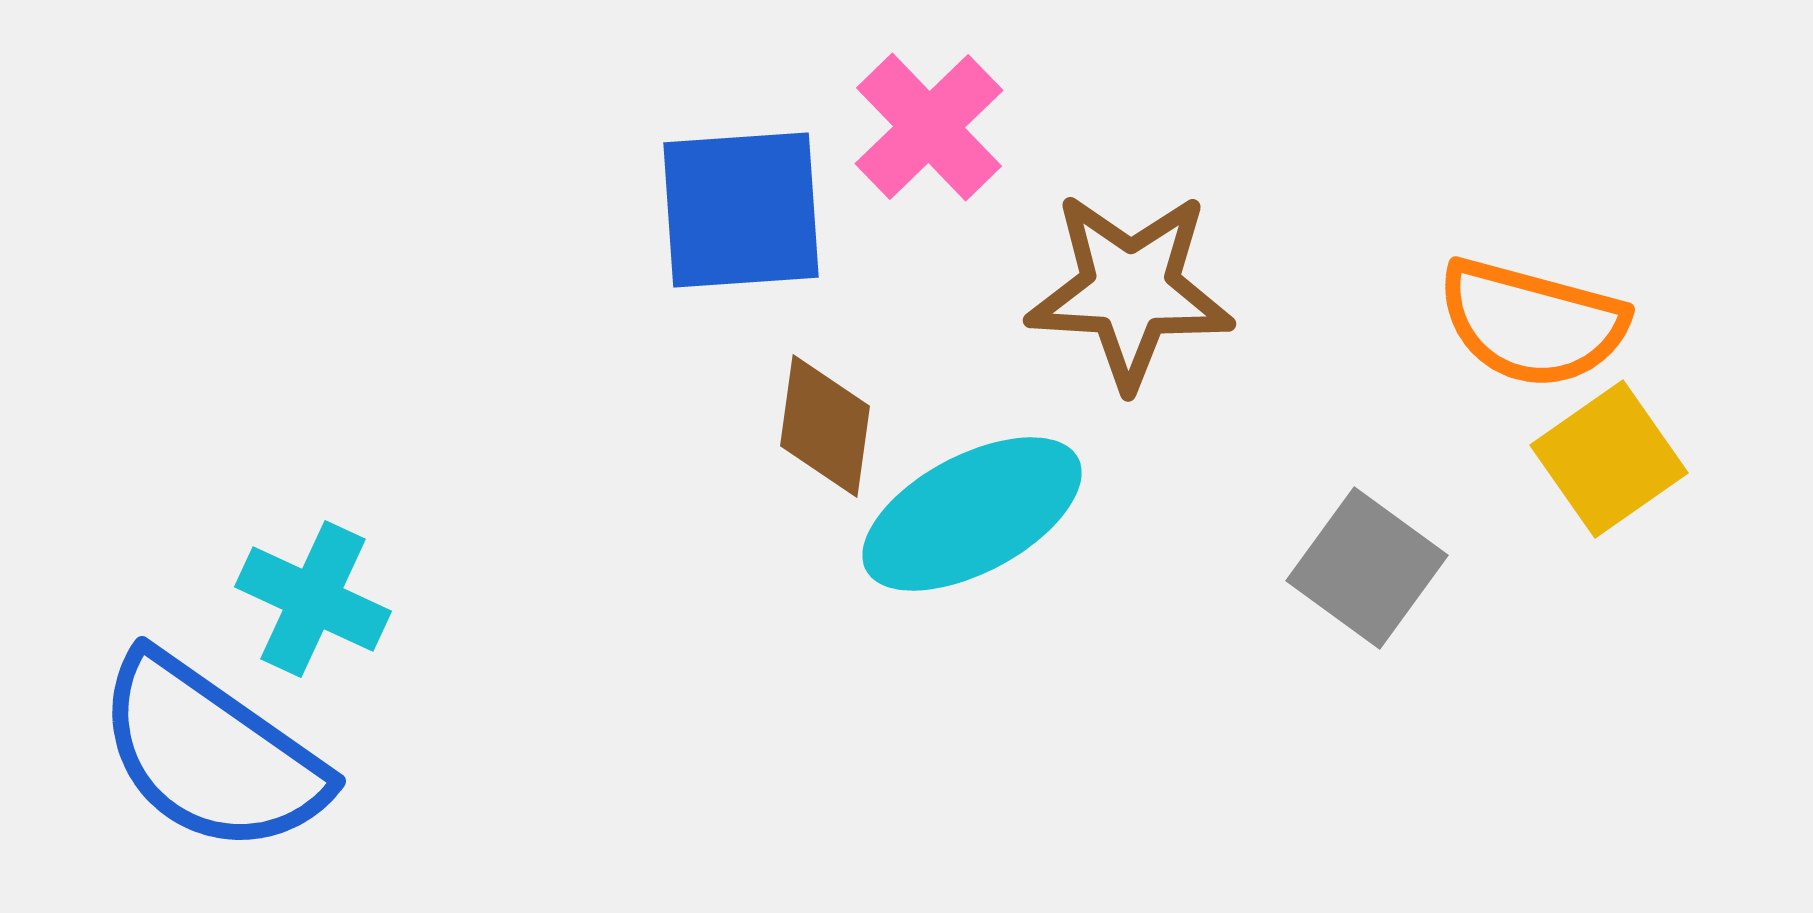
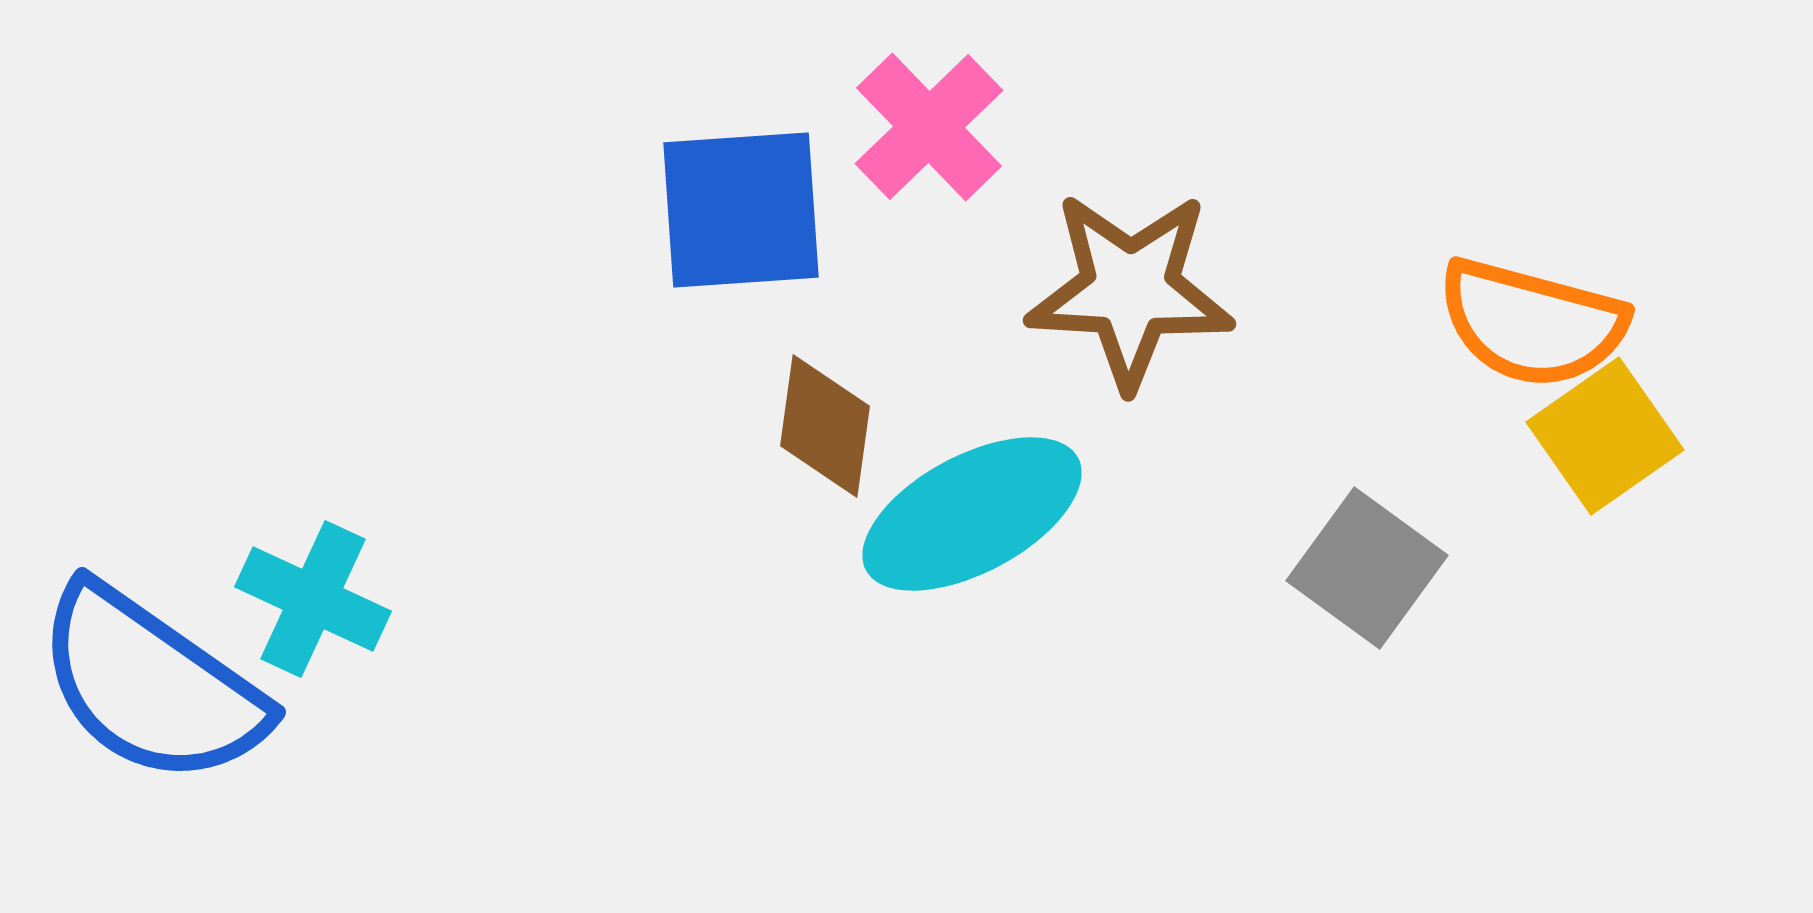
yellow square: moved 4 px left, 23 px up
blue semicircle: moved 60 px left, 69 px up
